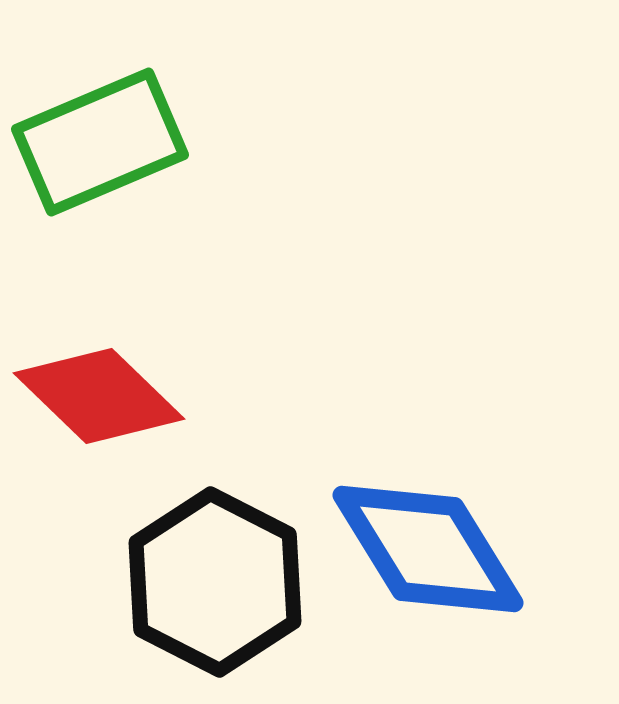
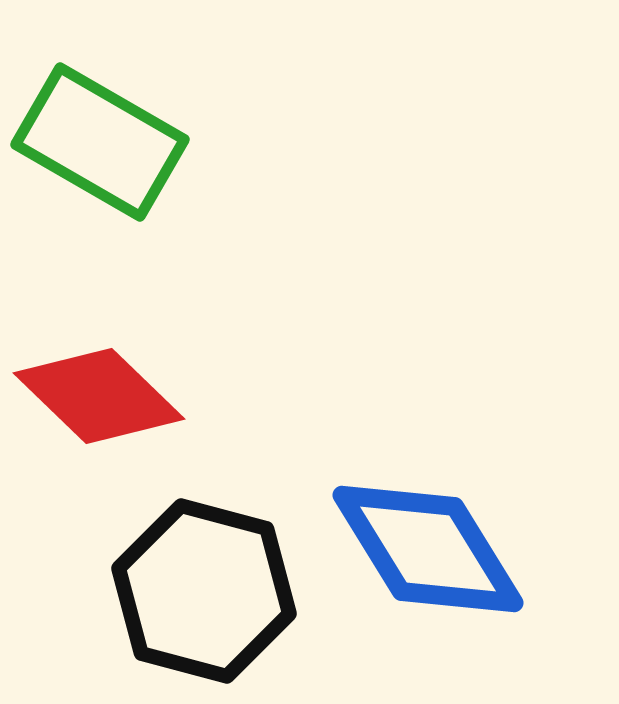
green rectangle: rotated 53 degrees clockwise
black hexagon: moved 11 px left, 9 px down; rotated 12 degrees counterclockwise
